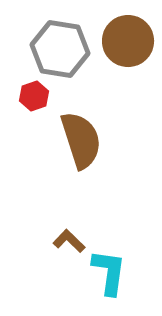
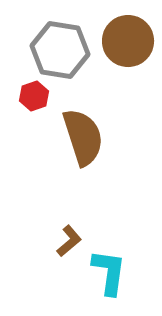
gray hexagon: moved 1 px down
brown semicircle: moved 2 px right, 3 px up
brown L-shape: rotated 96 degrees clockwise
